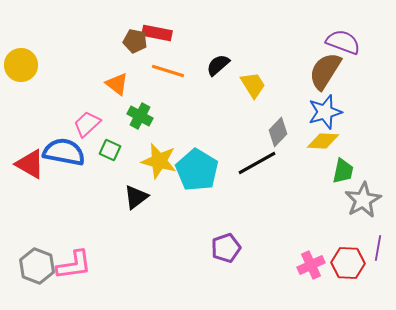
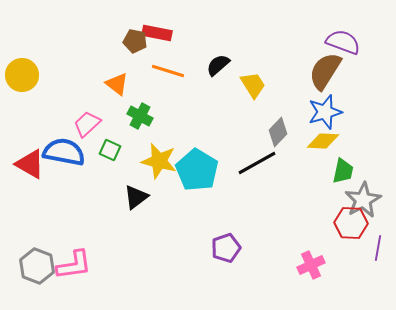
yellow circle: moved 1 px right, 10 px down
red hexagon: moved 3 px right, 40 px up
